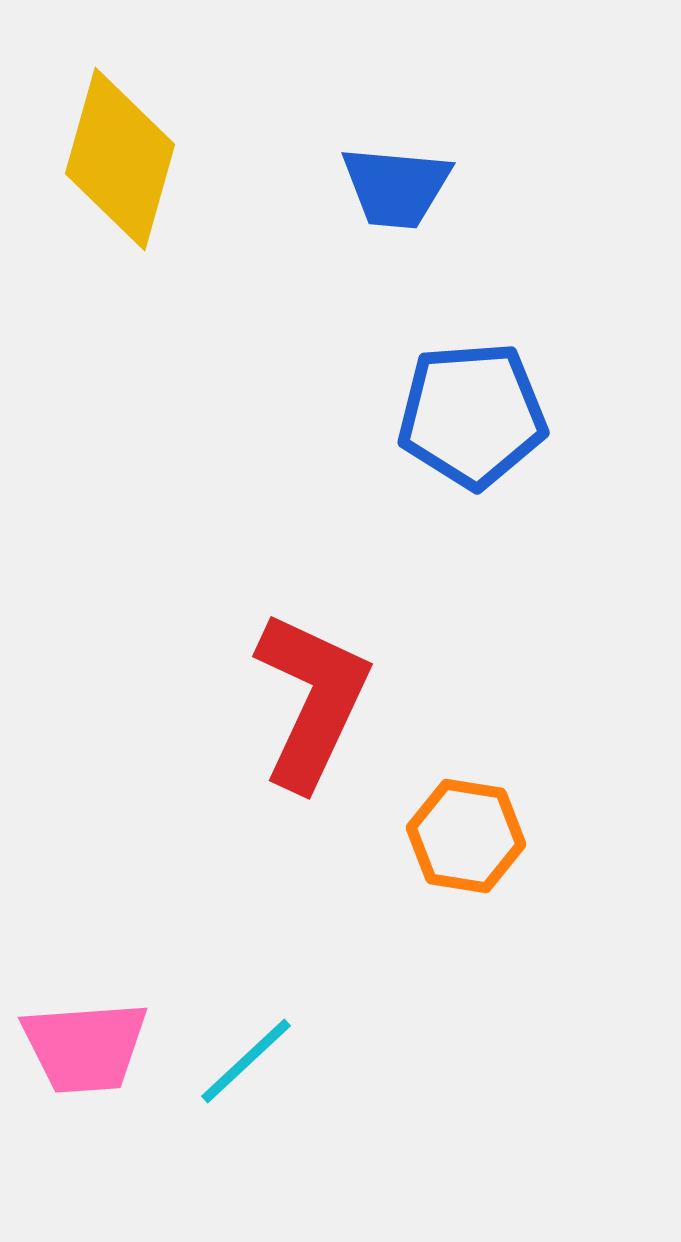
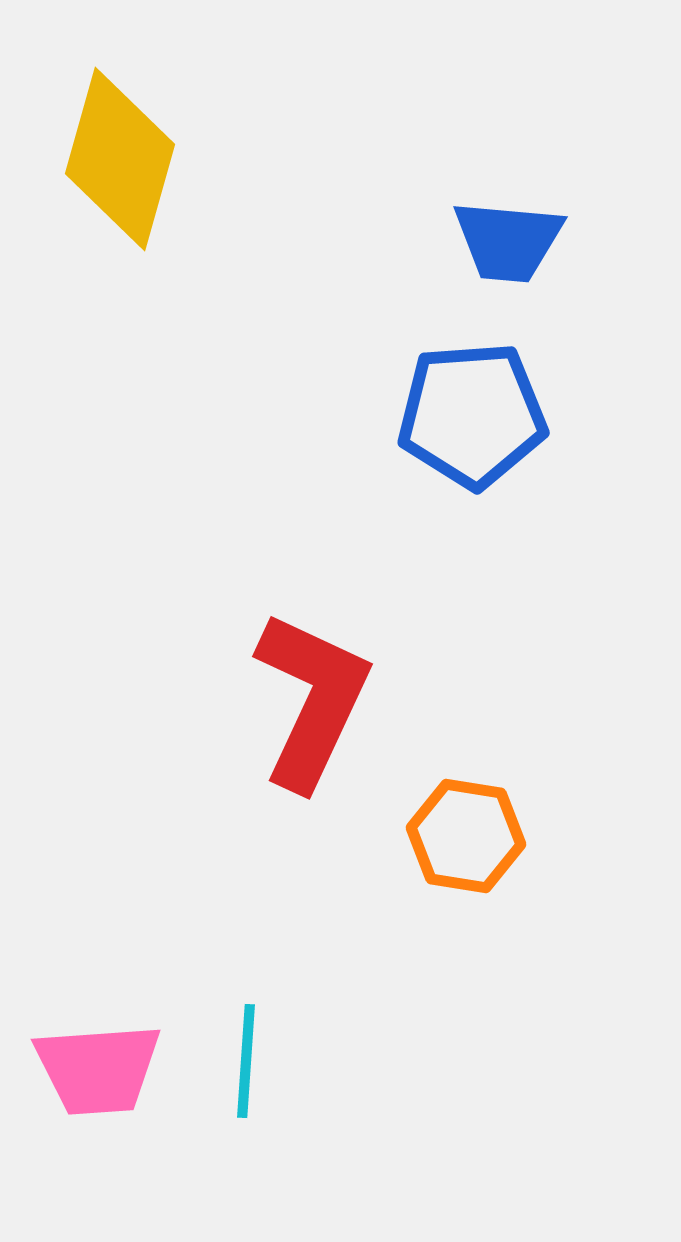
blue trapezoid: moved 112 px right, 54 px down
pink trapezoid: moved 13 px right, 22 px down
cyan line: rotated 43 degrees counterclockwise
